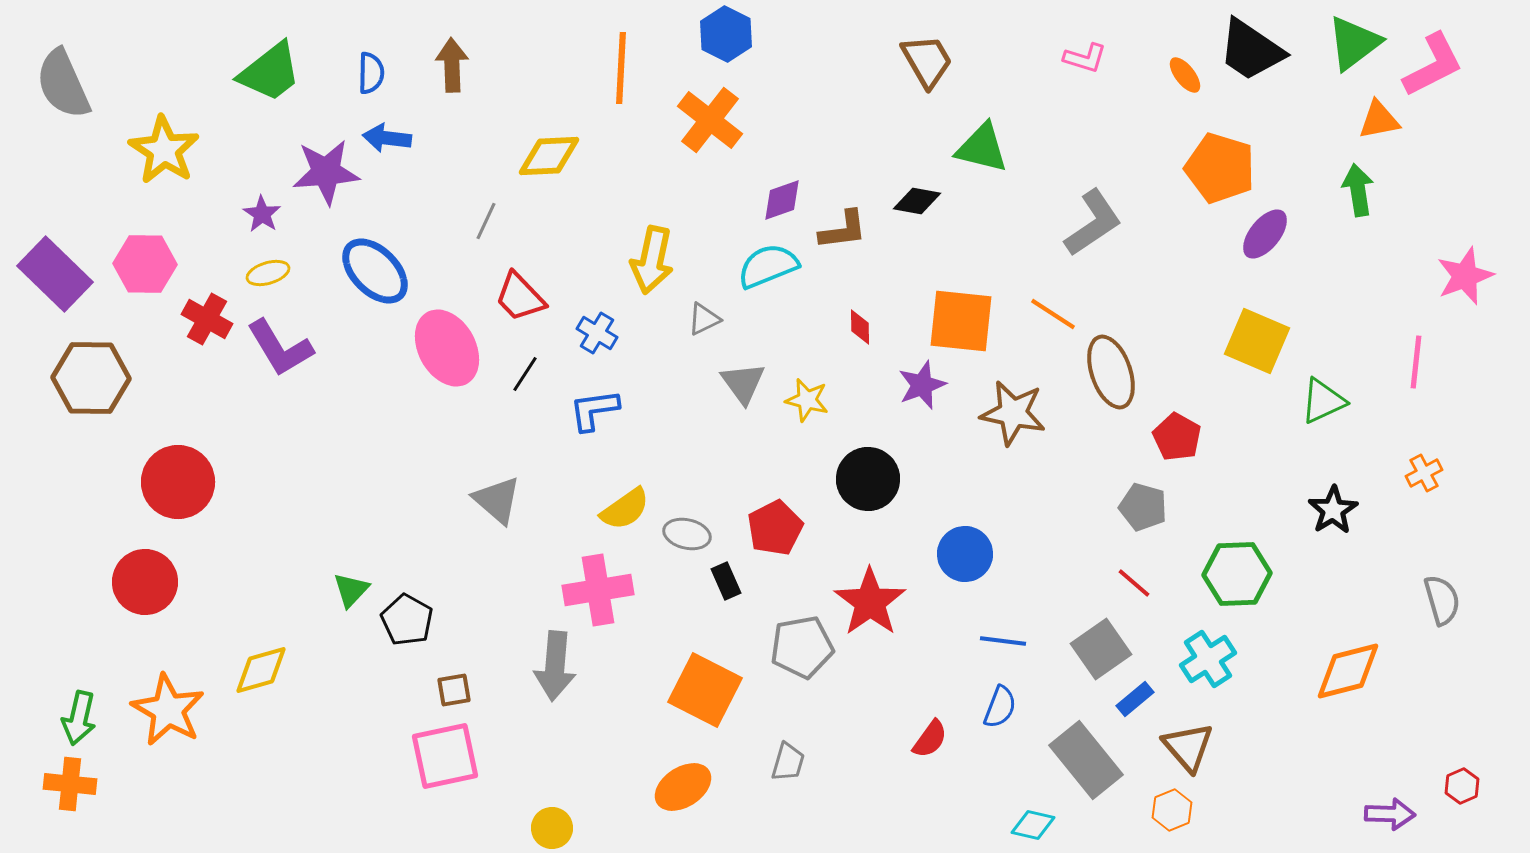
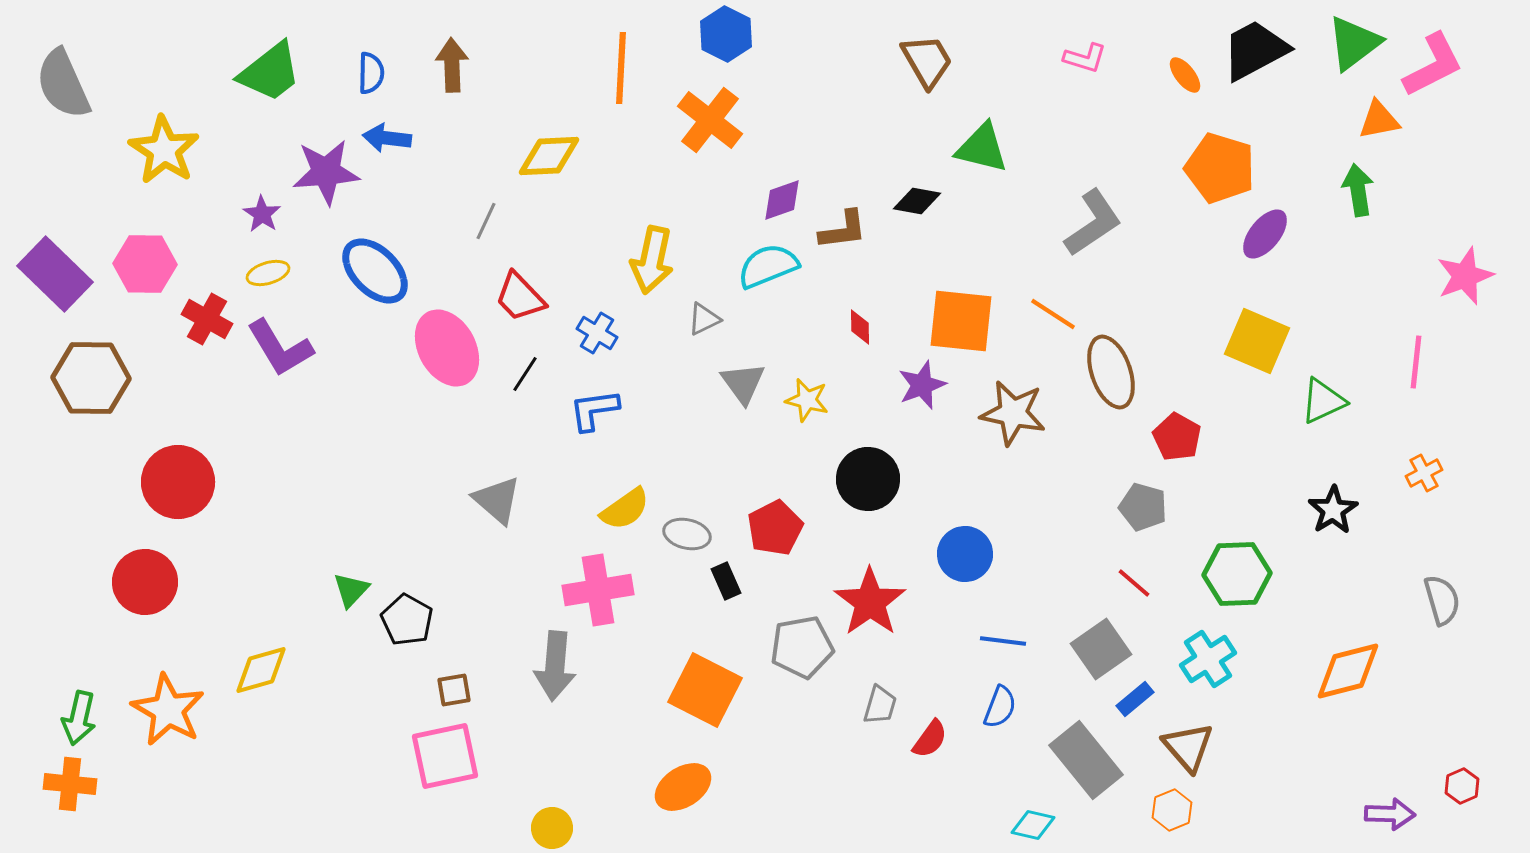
black trapezoid at (1251, 50): moved 4 px right; rotated 118 degrees clockwise
gray trapezoid at (788, 762): moved 92 px right, 57 px up
